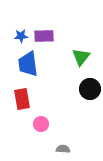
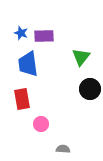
blue star: moved 3 px up; rotated 24 degrees clockwise
